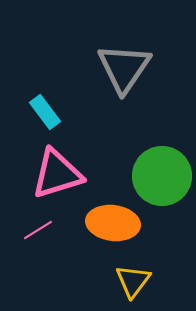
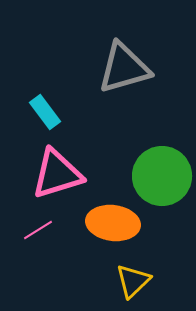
gray triangle: rotated 40 degrees clockwise
yellow triangle: rotated 9 degrees clockwise
